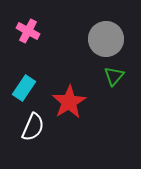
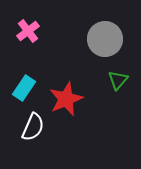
pink cross: rotated 25 degrees clockwise
gray circle: moved 1 px left
green triangle: moved 4 px right, 4 px down
red star: moved 3 px left, 3 px up; rotated 8 degrees clockwise
